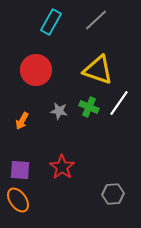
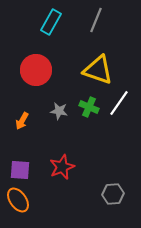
gray line: rotated 25 degrees counterclockwise
red star: rotated 15 degrees clockwise
